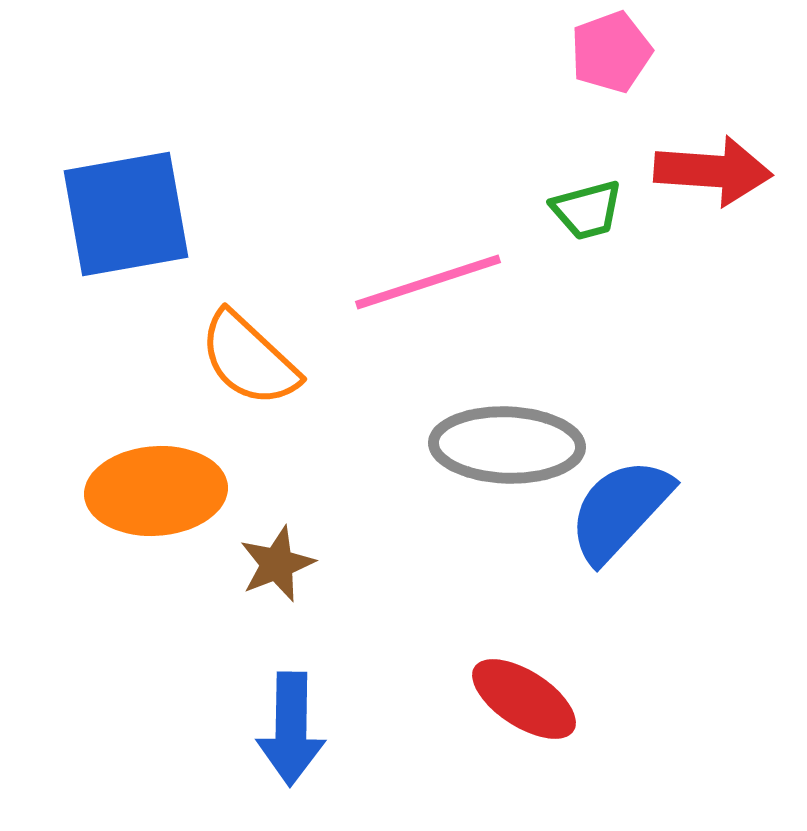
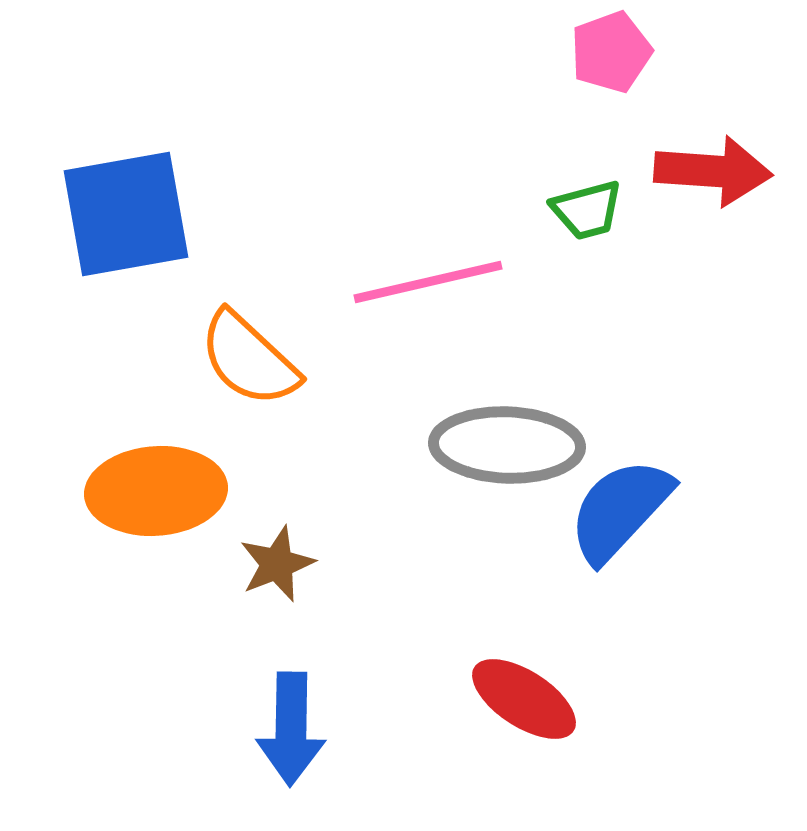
pink line: rotated 5 degrees clockwise
